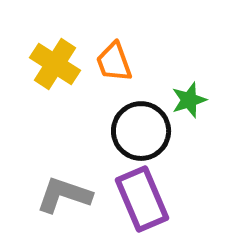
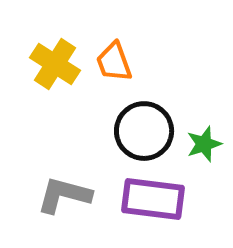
green star: moved 15 px right, 44 px down
black circle: moved 3 px right
gray L-shape: rotated 4 degrees counterclockwise
purple rectangle: moved 11 px right; rotated 60 degrees counterclockwise
